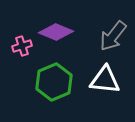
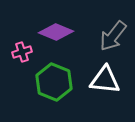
pink cross: moved 6 px down
green hexagon: rotated 15 degrees counterclockwise
